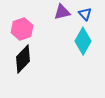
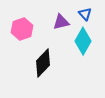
purple triangle: moved 1 px left, 10 px down
black diamond: moved 20 px right, 4 px down
